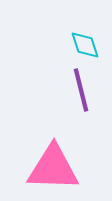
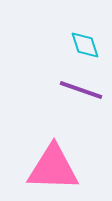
purple line: rotated 57 degrees counterclockwise
